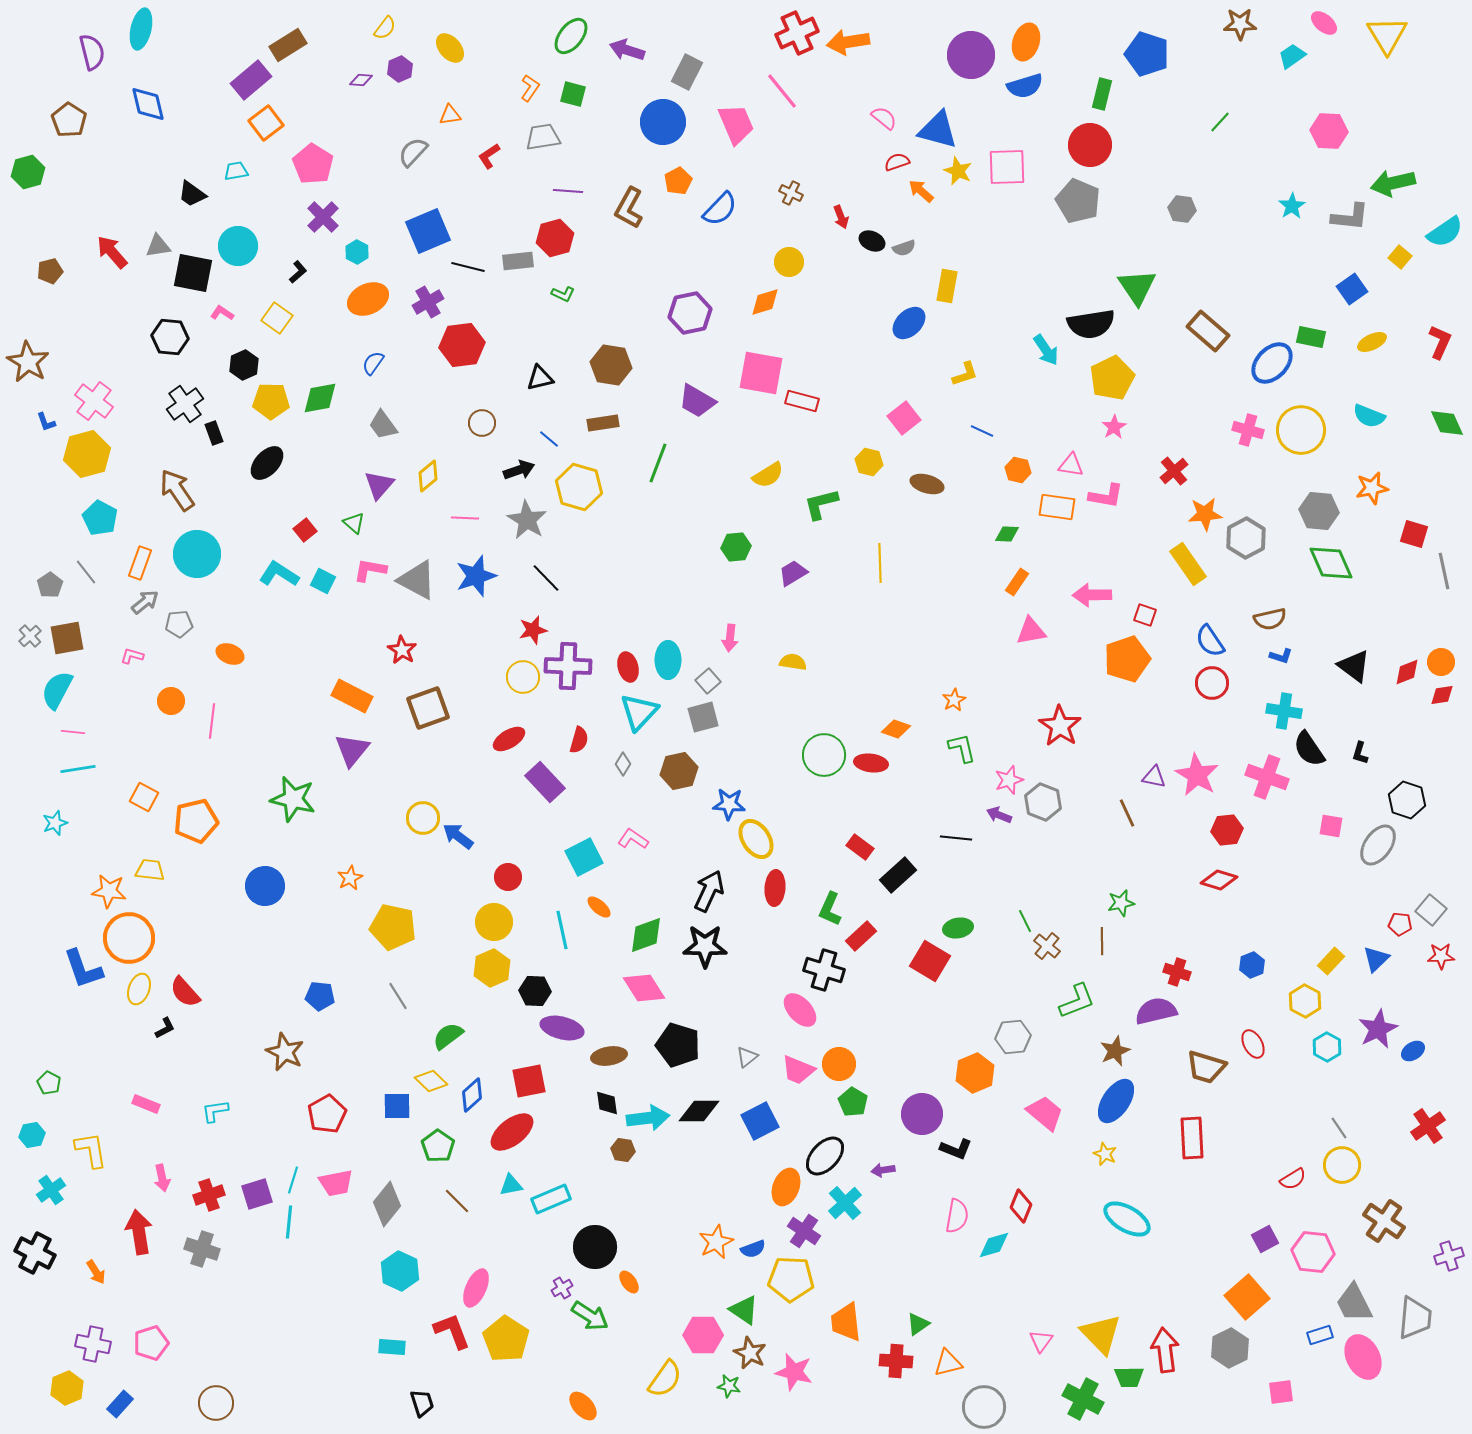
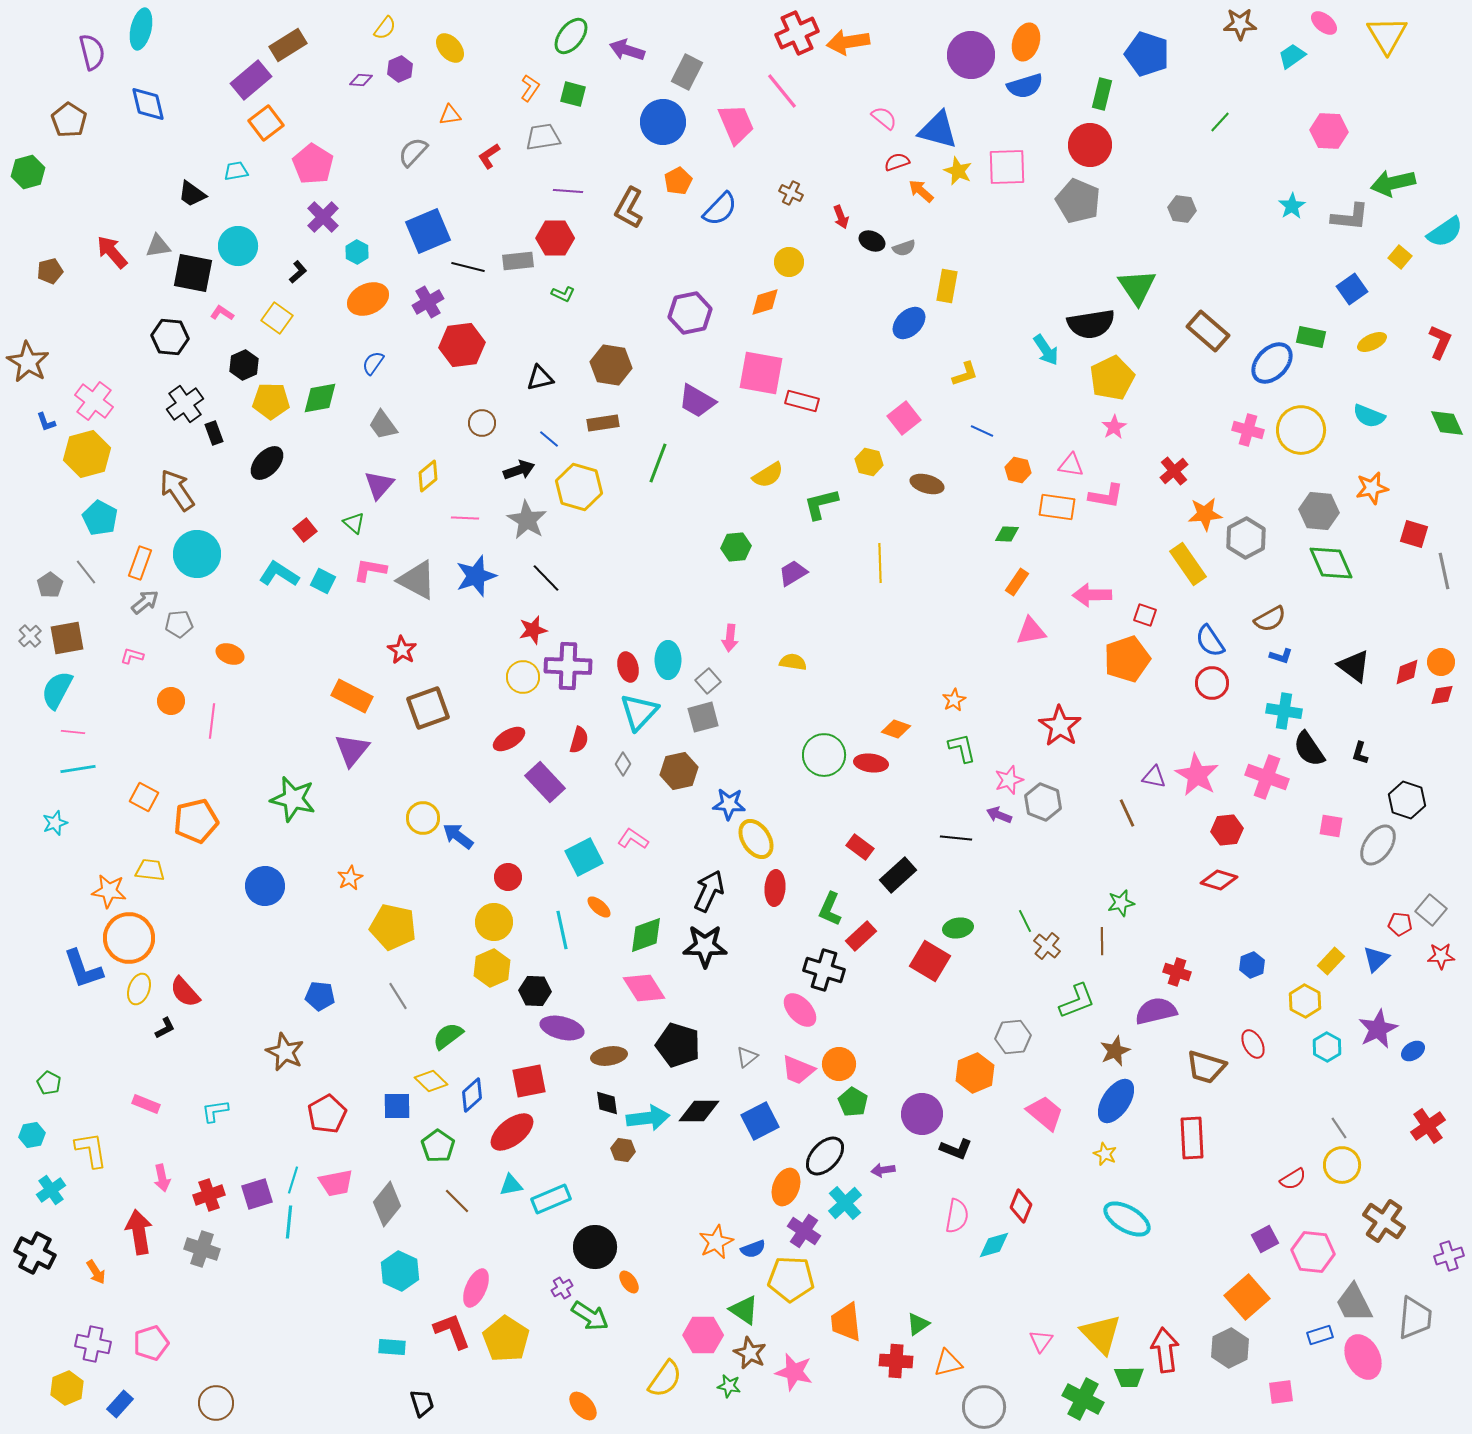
red hexagon at (555, 238): rotated 15 degrees clockwise
brown semicircle at (1270, 619): rotated 16 degrees counterclockwise
